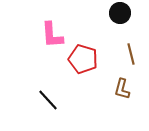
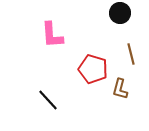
red pentagon: moved 10 px right, 10 px down
brown L-shape: moved 2 px left
